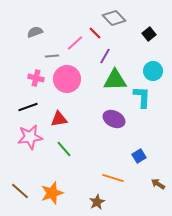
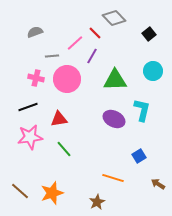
purple line: moved 13 px left
cyan L-shape: moved 13 px down; rotated 10 degrees clockwise
